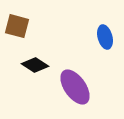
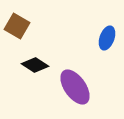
brown square: rotated 15 degrees clockwise
blue ellipse: moved 2 px right, 1 px down; rotated 35 degrees clockwise
